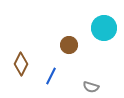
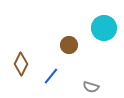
blue line: rotated 12 degrees clockwise
